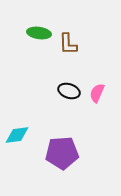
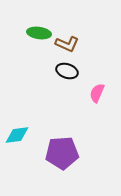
brown L-shape: moved 1 px left; rotated 65 degrees counterclockwise
black ellipse: moved 2 px left, 20 px up
